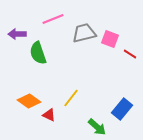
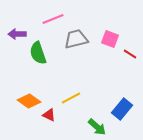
gray trapezoid: moved 8 px left, 6 px down
yellow line: rotated 24 degrees clockwise
